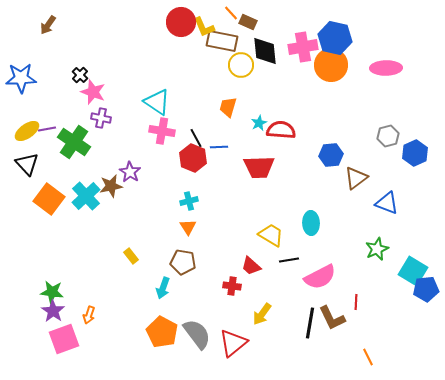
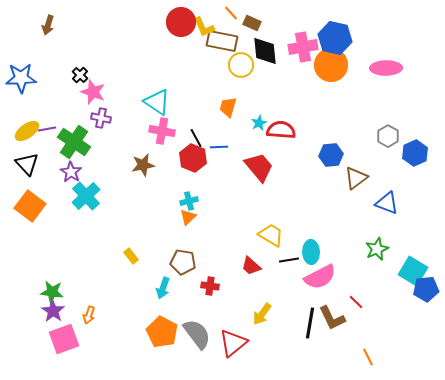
brown rectangle at (248, 22): moved 4 px right, 1 px down
brown arrow at (48, 25): rotated 18 degrees counterclockwise
gray hexagon at (388, 136): rotated 15 degrees counterclockwise
red trapezoid at (259, 167): rotated 128 degrees counterclockwise
purple star at (130, 172): moved 59 px left
brown star at (111, 186): moved 32 px right, 21 px up
orange square at (49, 199): moved 19 px left, 7 px down
cyan ellipse at (311, 223): moved 29 px down
orange triangle at (188, 227): moved 10 px up; rotated 18 degrees clockwise
red cross at (232, 286): moved 22 px left
red line at (356, 302): rotated 49 degrees counterclockwise
